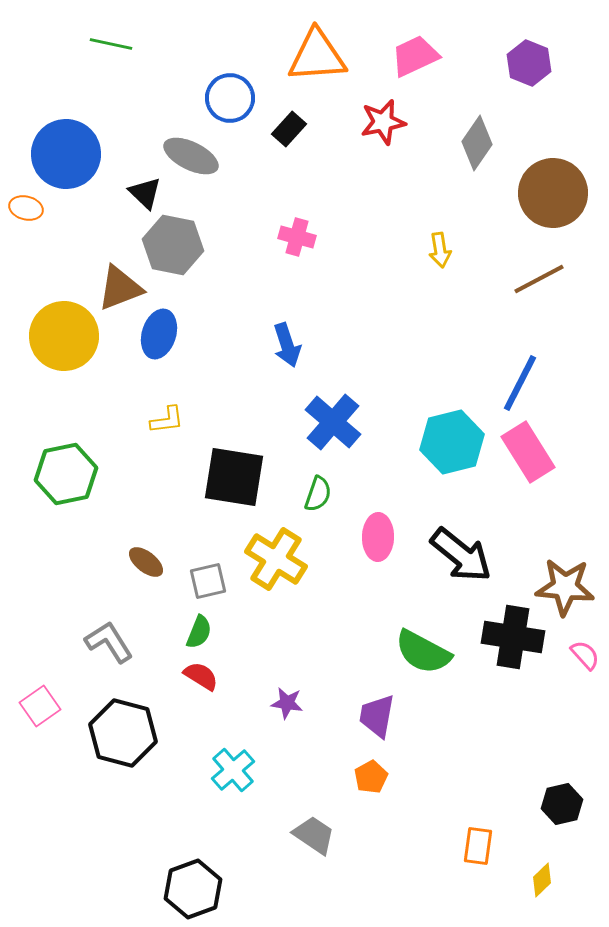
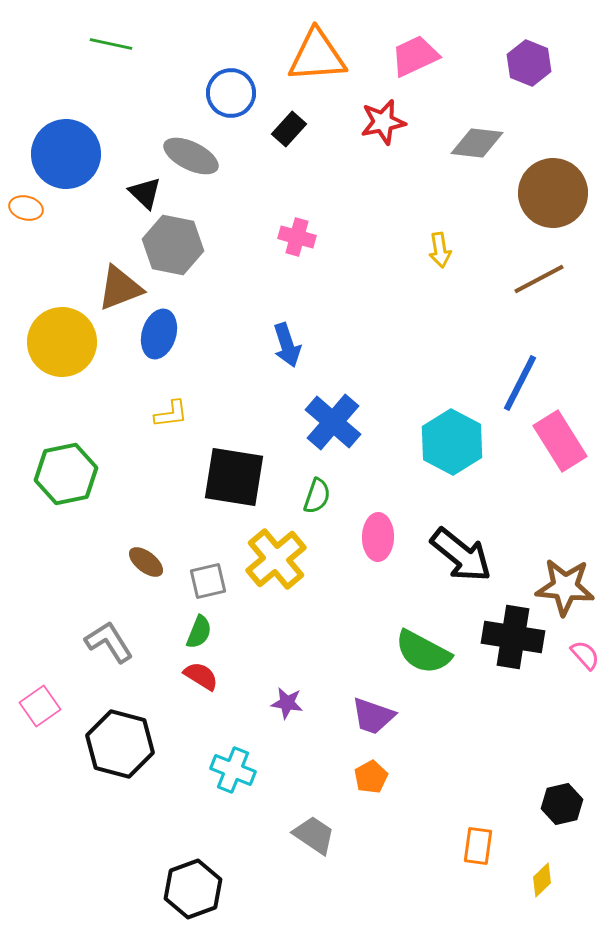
blue circle at (230, 98): moved 1 px right, 5 px up
gray diamond at (477, 143): rotated 62 degrees clockwise
yellow circle at (64, 336): moved 2 px left, 6 px down
yellow L-shape at (167, 420): moved 4 px right, 6 px up
cyan hexagon at (452, 442): rotated 18 degrees counterclockwise
pink rectangle at (528, 452): moved 32 px right, 11 px up
green semicircle at (318, 494): moved 1 px left, 2 px down
yellow cross at (276, 559): rotated 18 degrees clockwise
purple trapezoid at (377, 716): moved 4 px left; rotated 81 degrees counterclockwise
black hexagon at (123, 733): moved 3 px left, 11 px down
cyan cross at (233, 770): rotated 27 degrees counterclockwise
